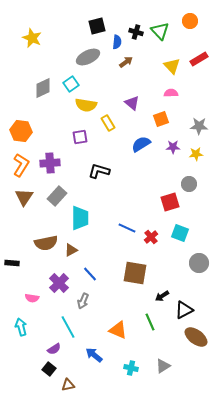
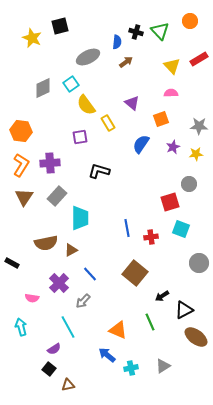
black square at (97, 26): moved 37 px left
yellow semicircle at (86, 105): rotated 45 degrees clockwise
blue semicircle at (141, 144): rotated 24 degrees counterclockwise
purple star at (173, 147): rotated 24 degrees counterclockwise
blue line at (127, 228): rotated 54 degrees clockwise
cyan square at (180, 233): moved 1 px right, 4 px up
red cross at (151, 237): rotated 32 degrees clockwise
black rectangle at (12, 263): rotated 24 degrees clockwise
brown square at (135, 273): rotated 30 degrees clockwise
gray arrow at (83, 301): rotated 21 degrees clockwise
blue arrow at (94, 355): moved 13 px right
cyan cross at (131, 368): rotated 24 degrees counterclockwise
